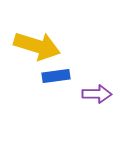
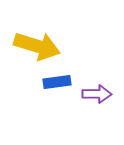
blue rectangle: moved 1 px right, 6 px down
